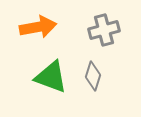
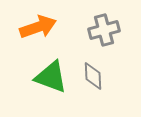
orange arrow: rotated 9 degrees counterclockwise
gray diamond: rotated 20 degrees counterclockwise
